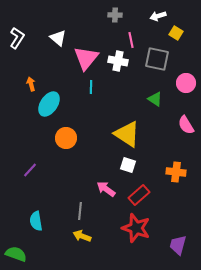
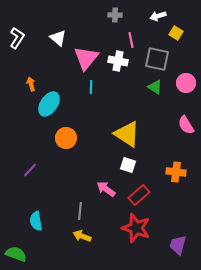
green triangle: moved 12 px up
